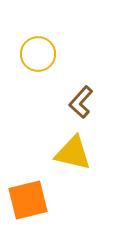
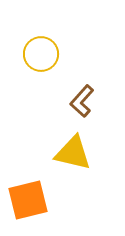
yellow circle: moved 3 px right
brown L-shape: moved 1 px right, 1 px up
